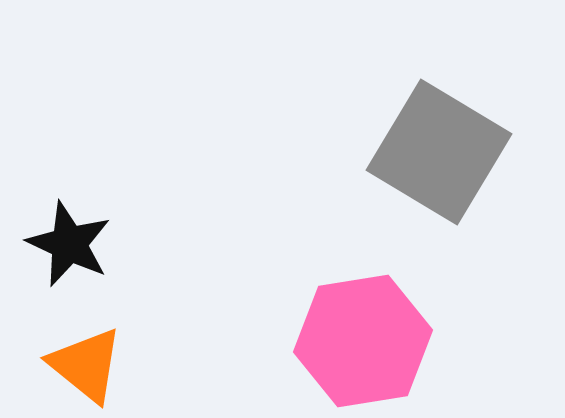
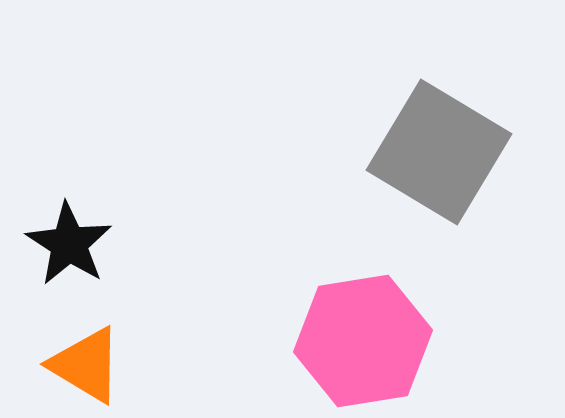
black star: rotated 8 degrees clockwise
orange triangle: rotated 8 degrees counterclockwise
